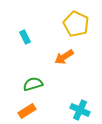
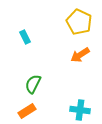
yellow pentagon: moved 3 px right, 2 px up
orange arrow: moved 16 px right, 2 px up
green semicircle: rotated 48 degrees counterclockwise
cyan cross: rotated 18 degrees counterclockwise
